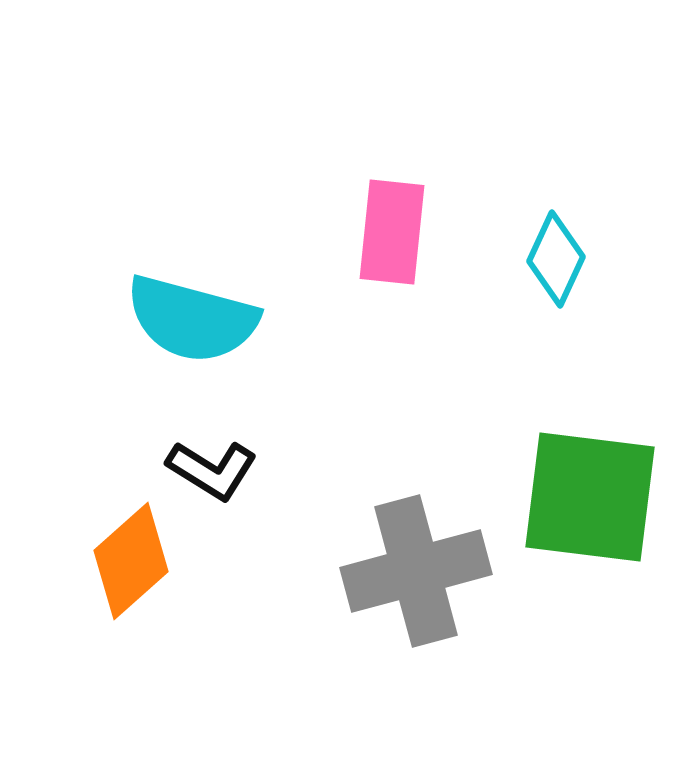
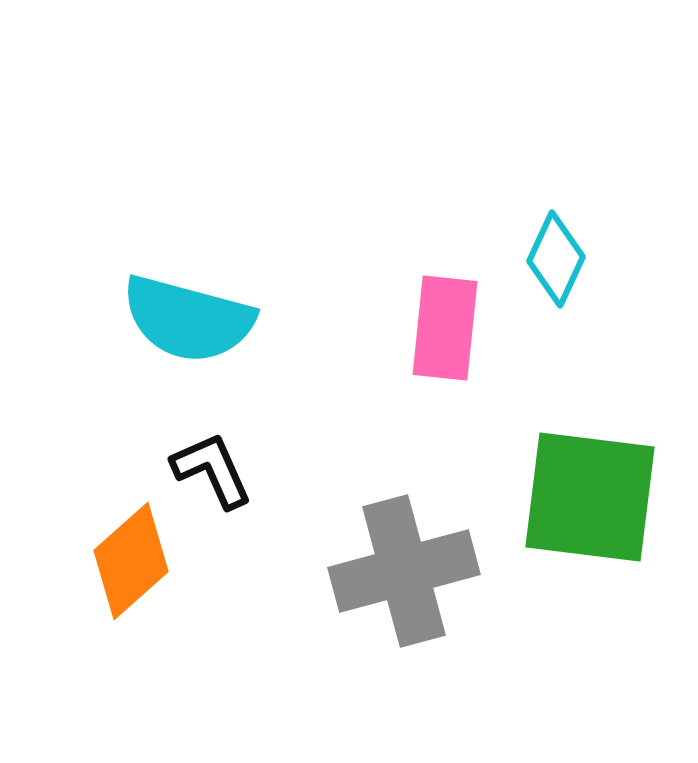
pink rectangle: moved 53 px right, 96 px down
cyan semicircle: moved 4 px left
black L-shape: rotated 146 degrees counterclockwise
gray cross: moved 12 px left
